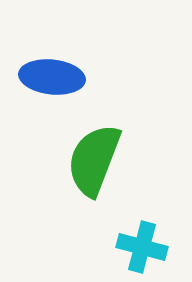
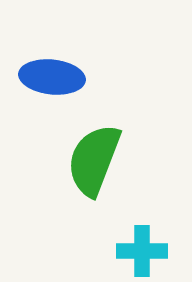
cyan cross: moved 4 px down; rotated 15 degrees counterclockwise
